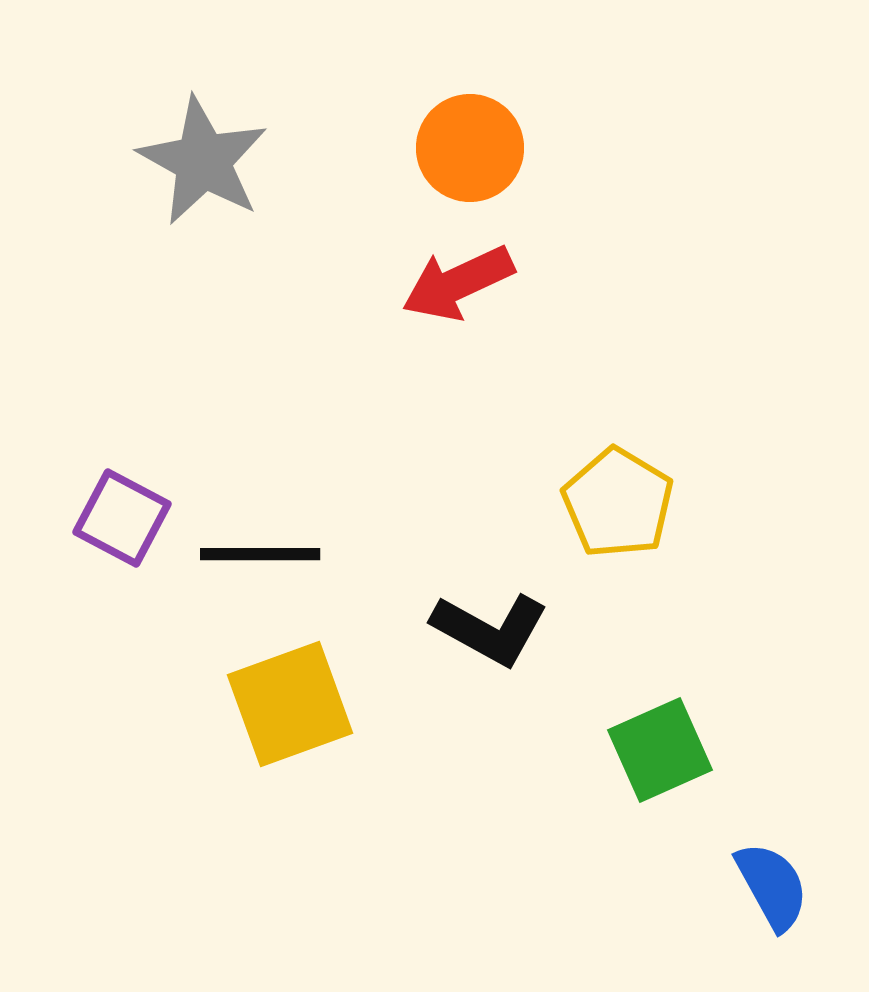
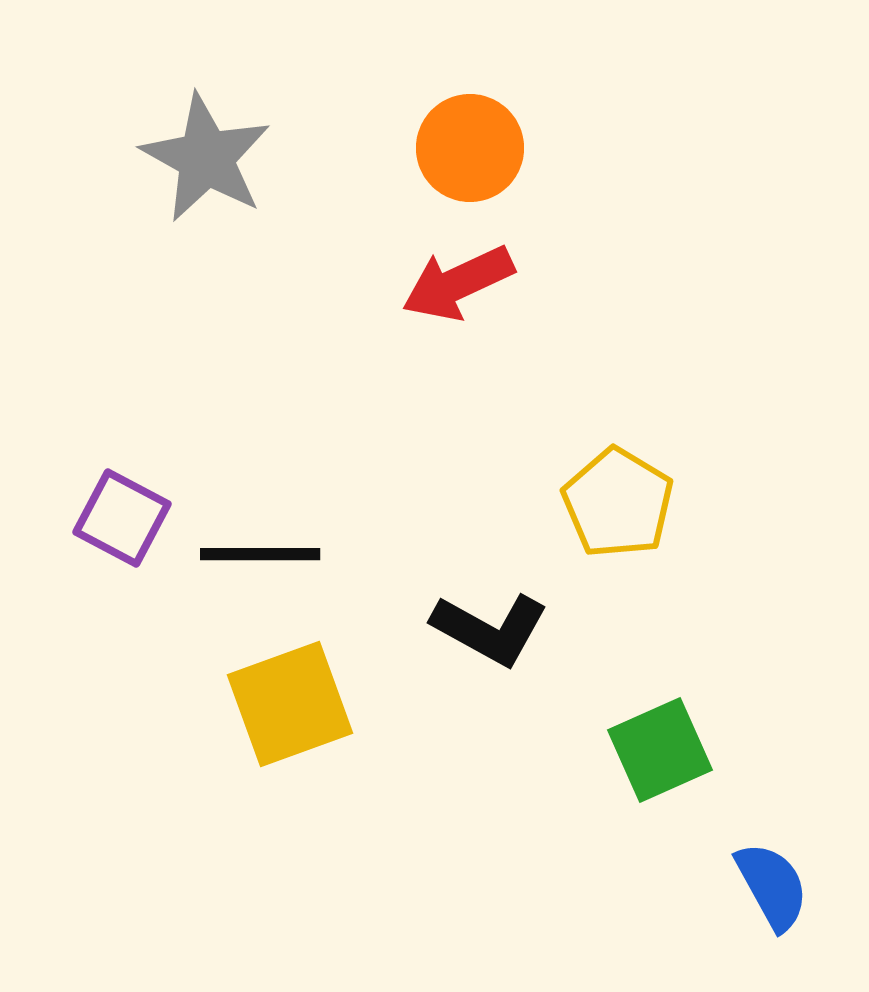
gray star: moved 3 px right, 3 px up
